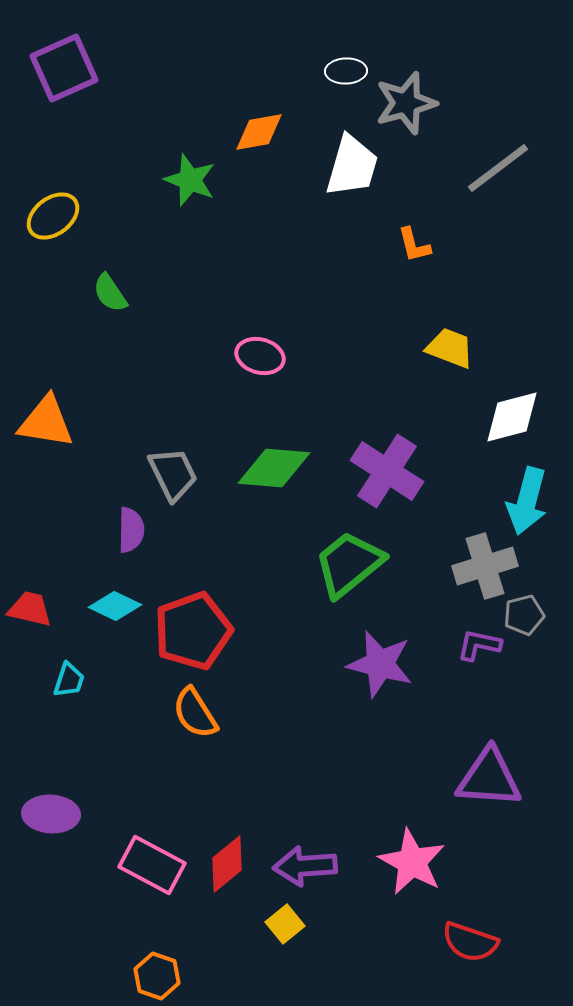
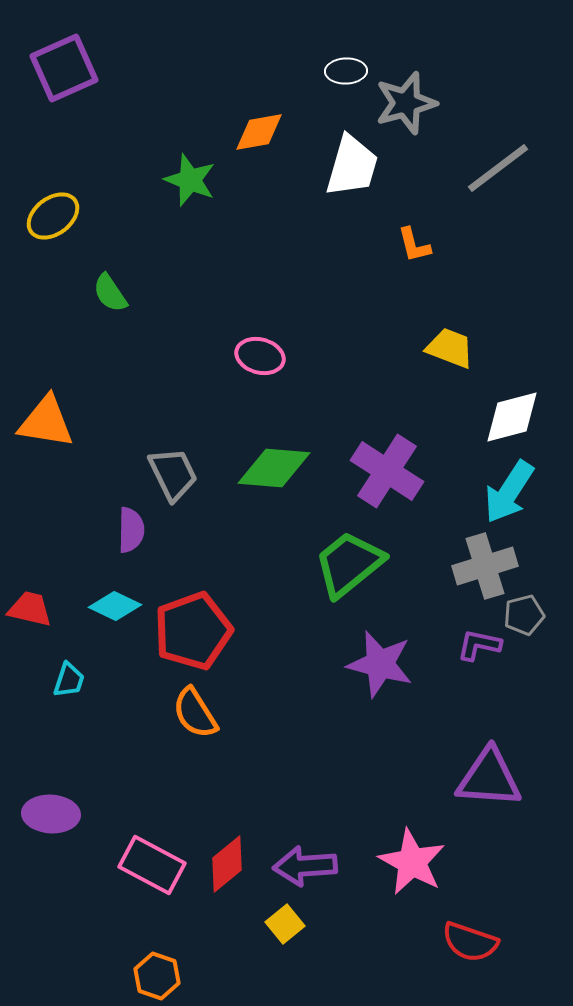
cyan arrow: moved 18 px left, 9 px up; rotated 18 degrees clockwise
